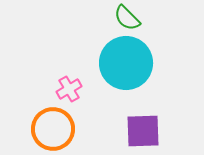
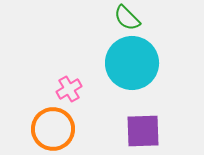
cyan circle: moved 6 px right
